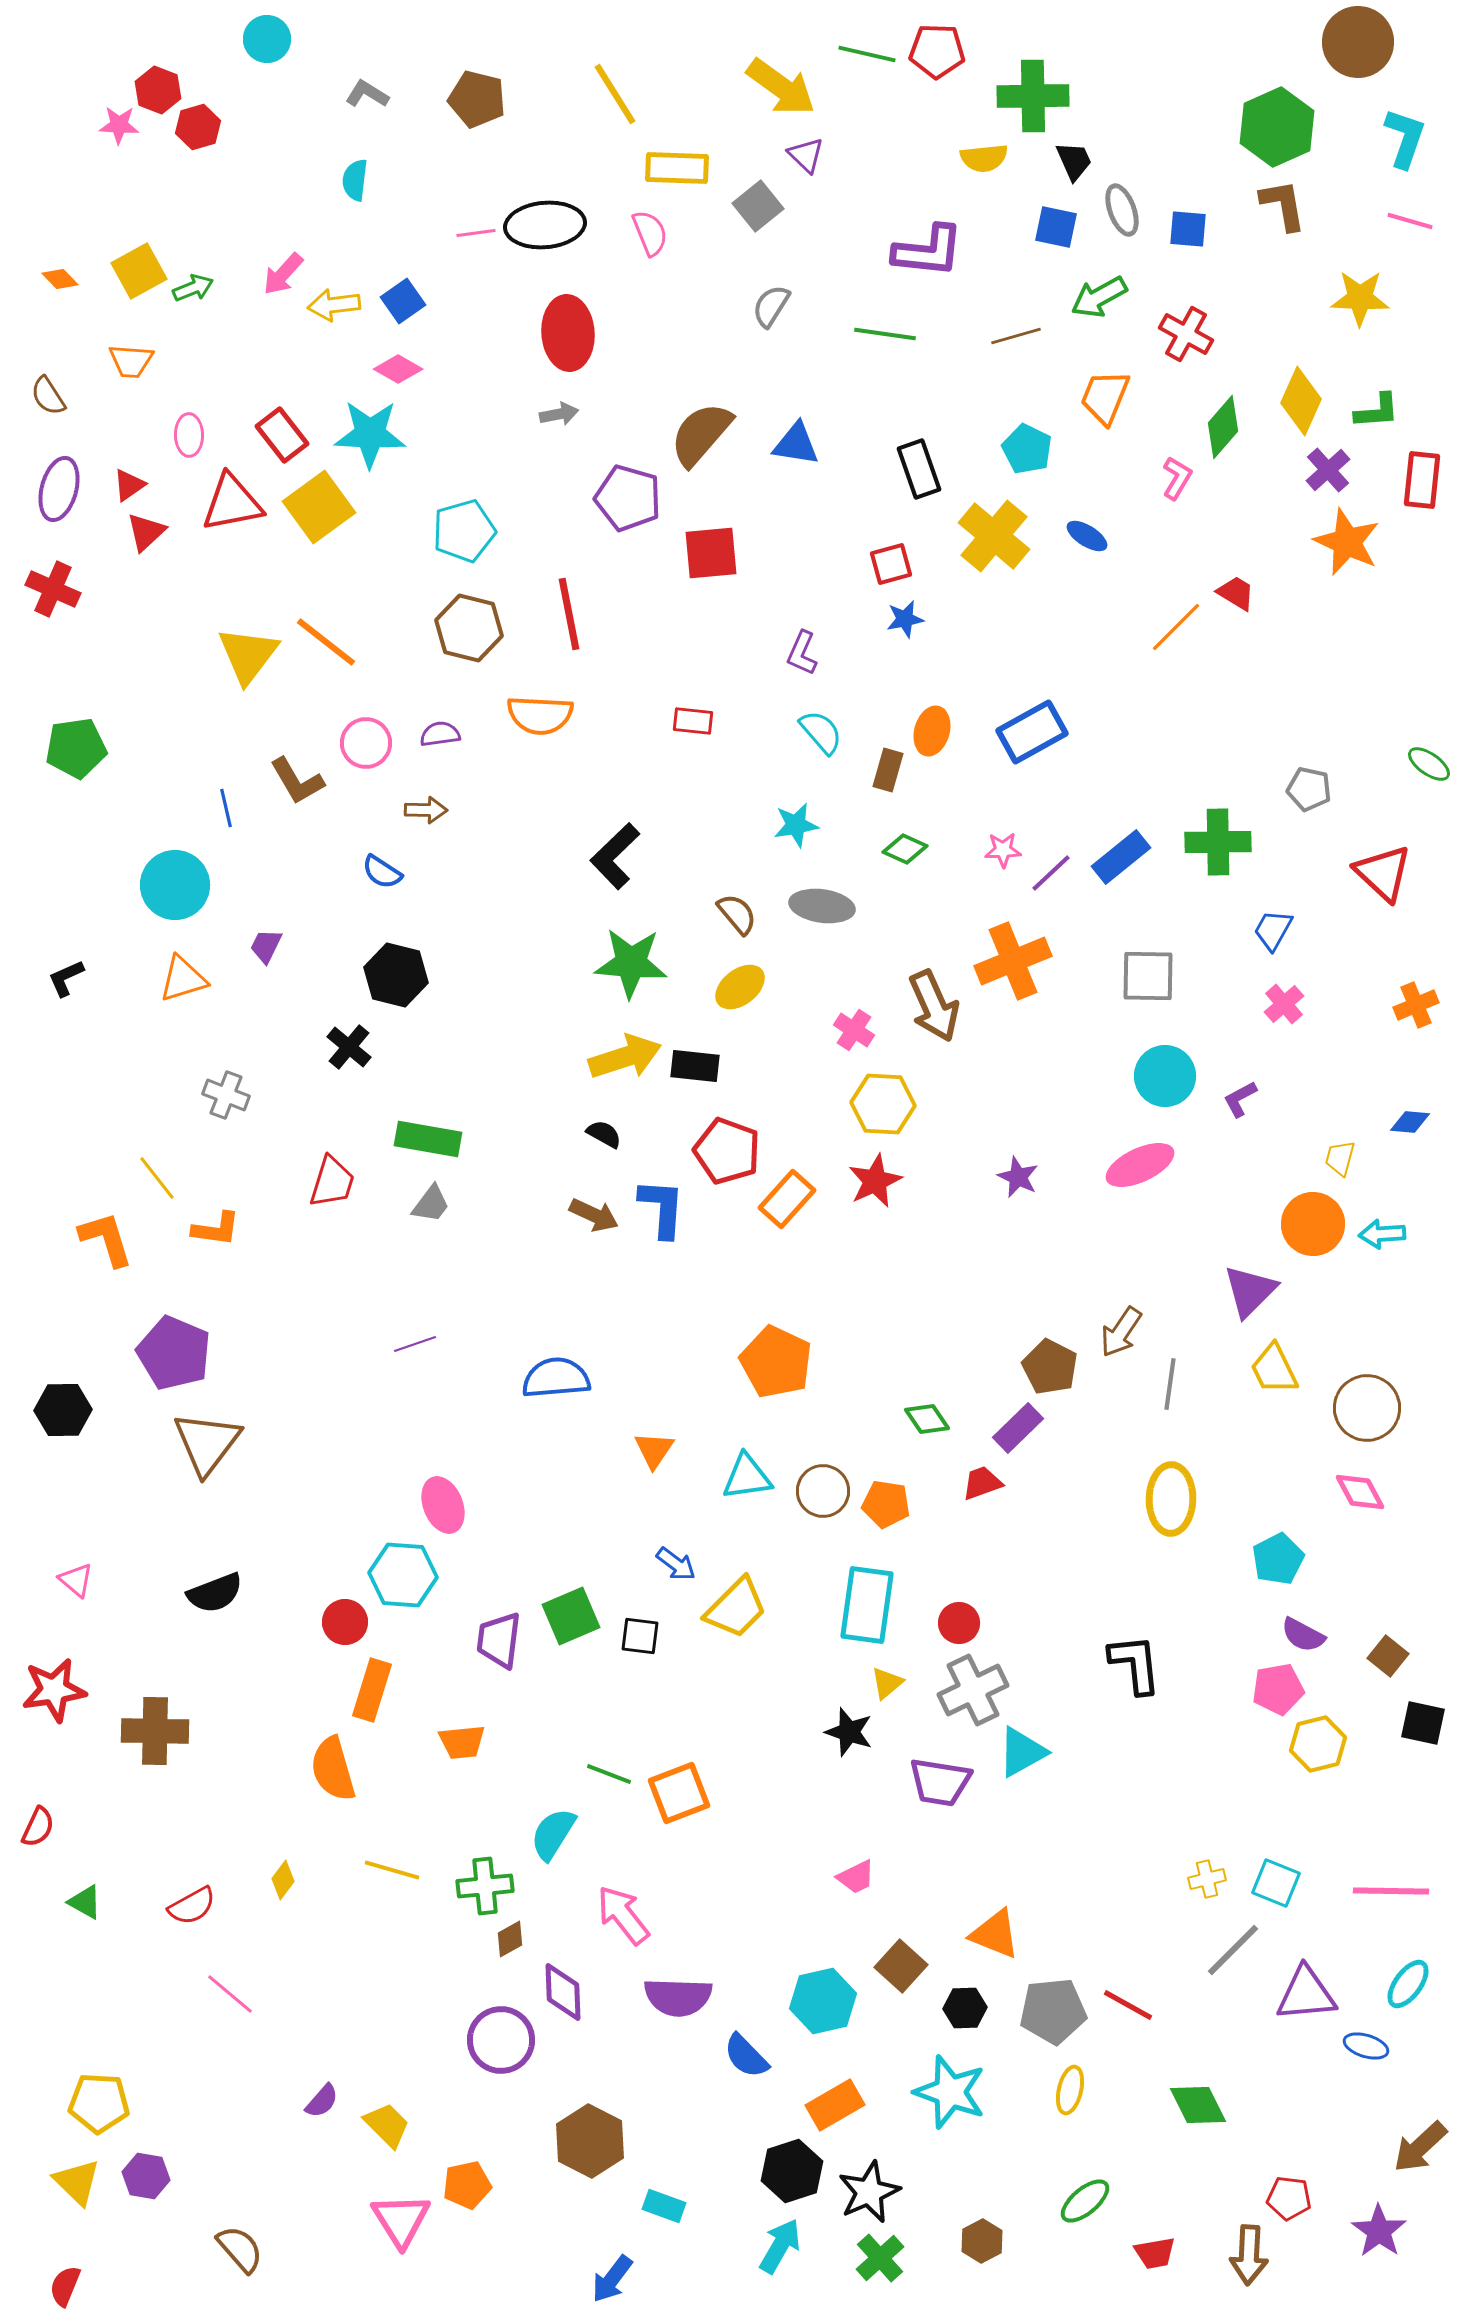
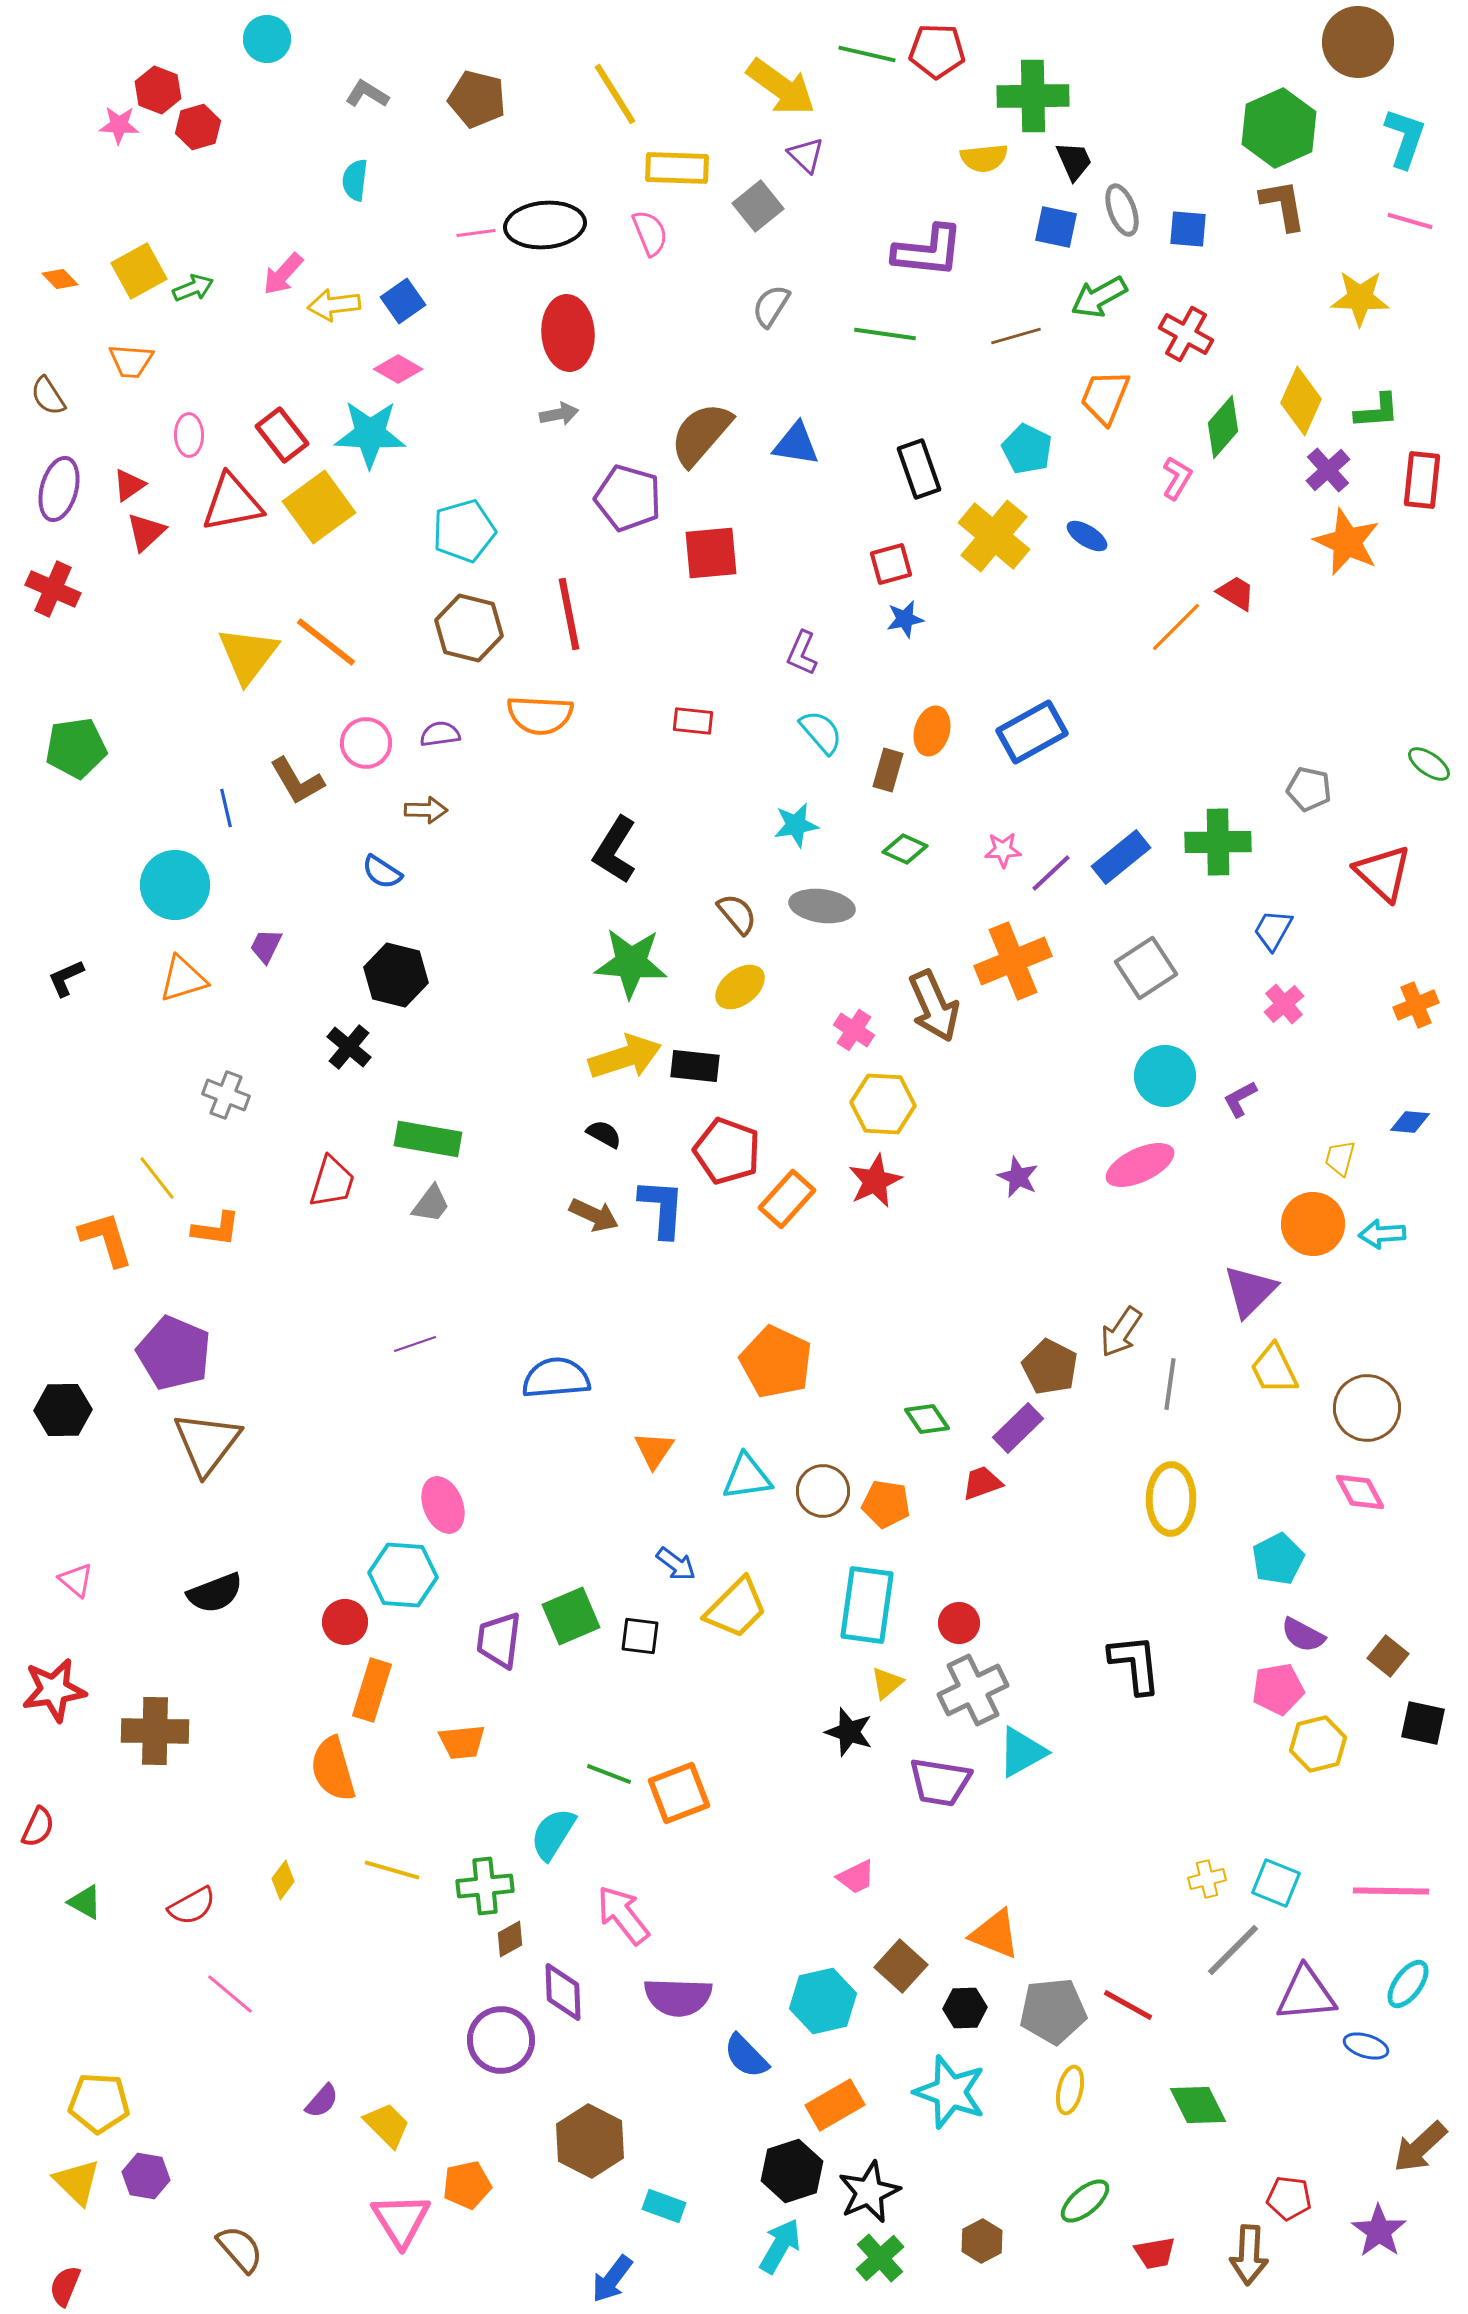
green hexagon at (1277, 127): moved 2 px right, 1 px down
black L-shape at (615, 856): moved 6 px up; rotated 14 degrees counterclockwise
gray square at (1148, 976): moved 2 px left, 8 px up; rotated 34 degrees counterclockwise
